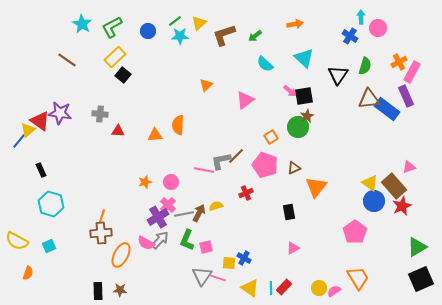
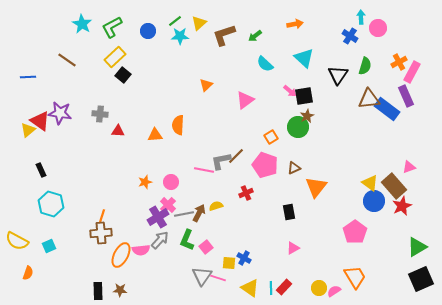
blue line at (19, 141): moved 9 px right, 64 px up; rotated 49 degrees clockwise
pink semicircle at (146, 243): moved 5 px left, 7 px down; rotated 36 degrees counterclockwise
pink square at (206, 247): rotated 24 degrees counterclockwise
orange trapezoid at (358, 278): moved 3 px left, 1 px up
